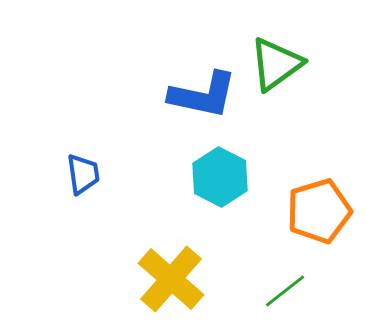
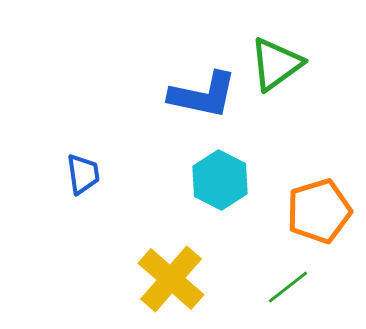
cyan hexagon: moved 3 px down
green line: moved 3 px right, 4 px up
